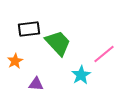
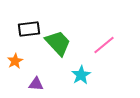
pink line: moved 9 px up
